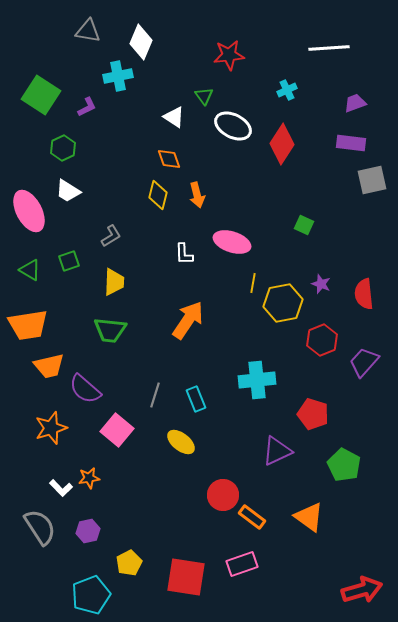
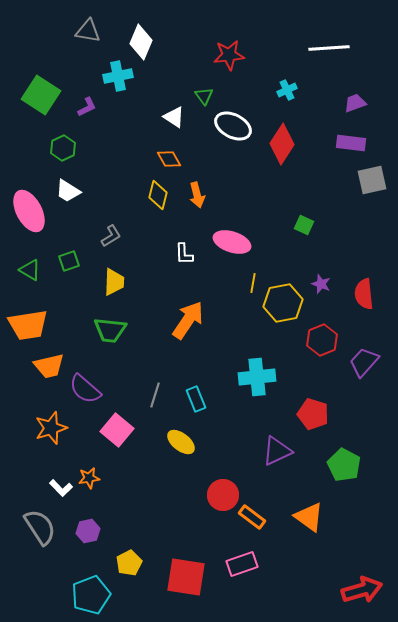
orange diamond at (169, 159): rotated 10 degrees counterclockwise
cyan cross at (257, 380): moved 3 px up
